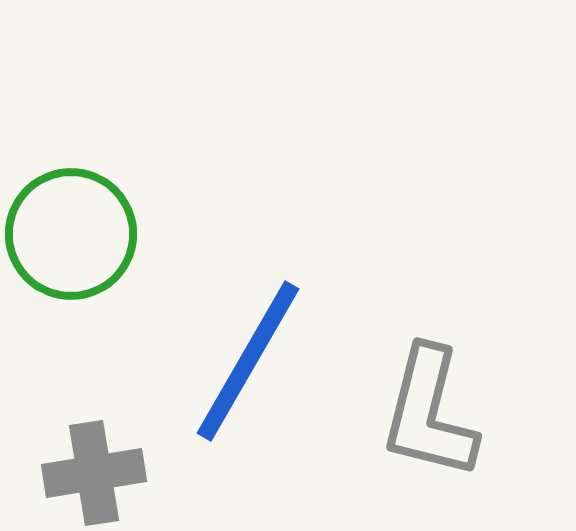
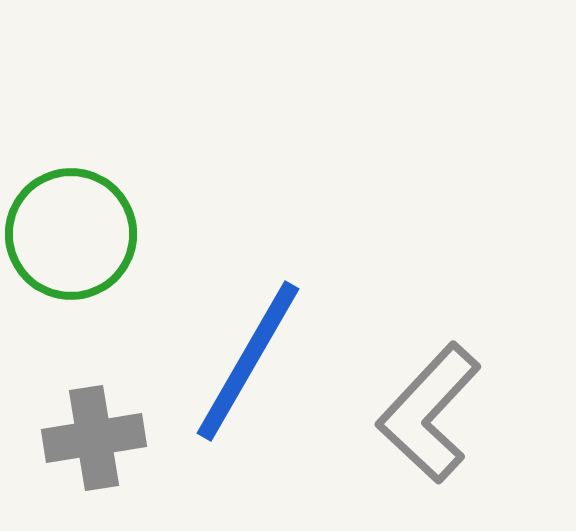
gray L-shape: rotated 29 degrees clockwise
gray cross: moved 35 px up
